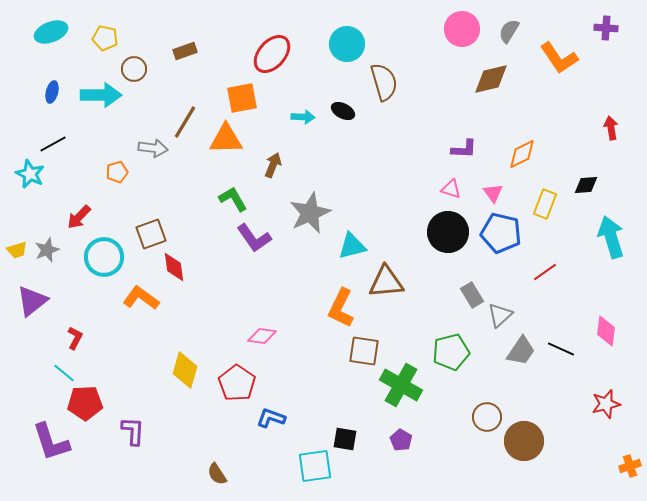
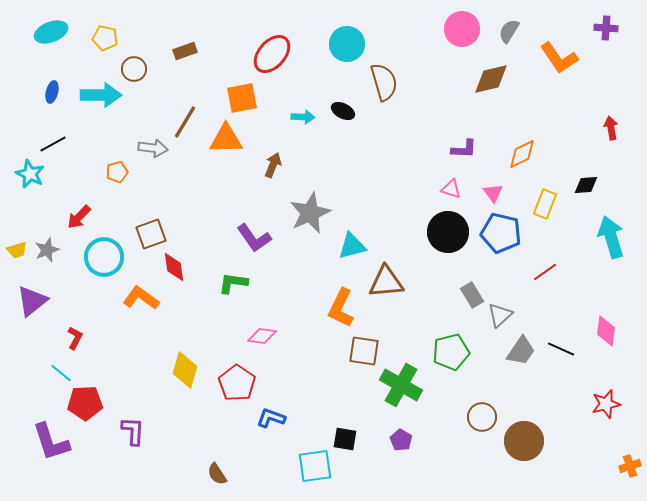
green L-shape at (233, 199): moved 84 px down; rotated 52 degrees counterclockwise
cyan line at (64, 373): moved 3 px left
brown circle at (487, 417): moved 5 px left
